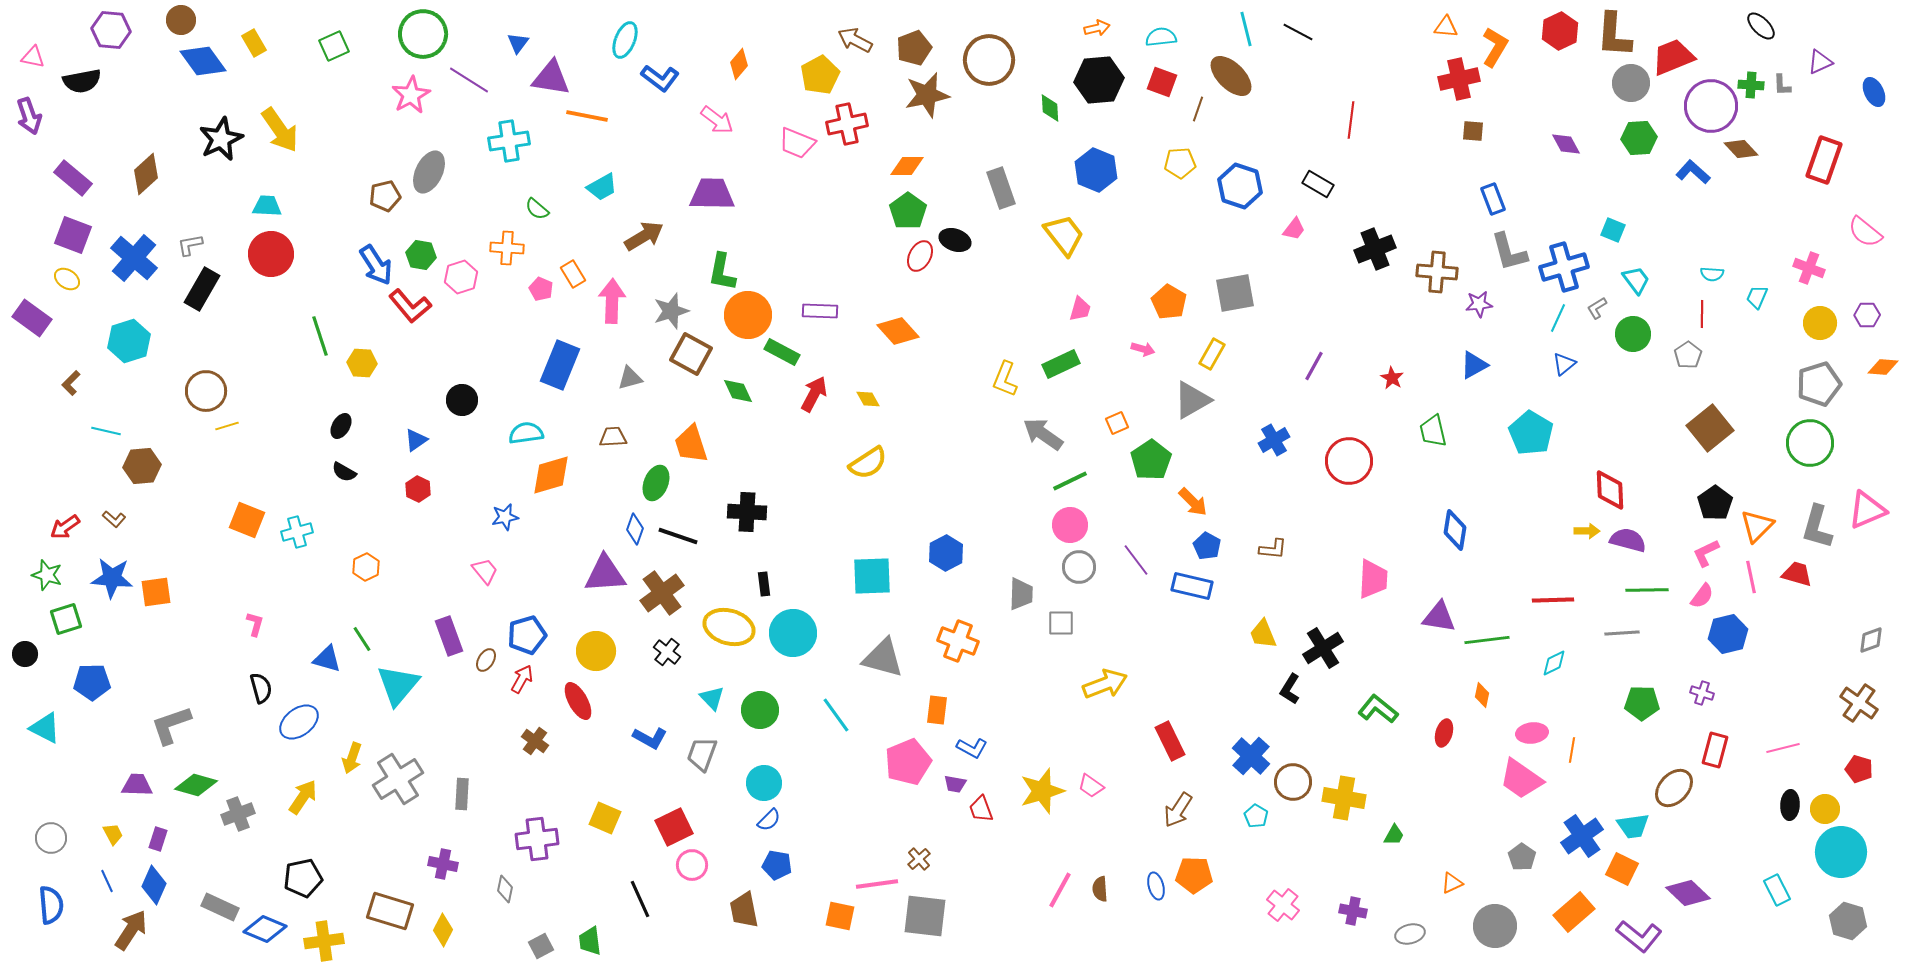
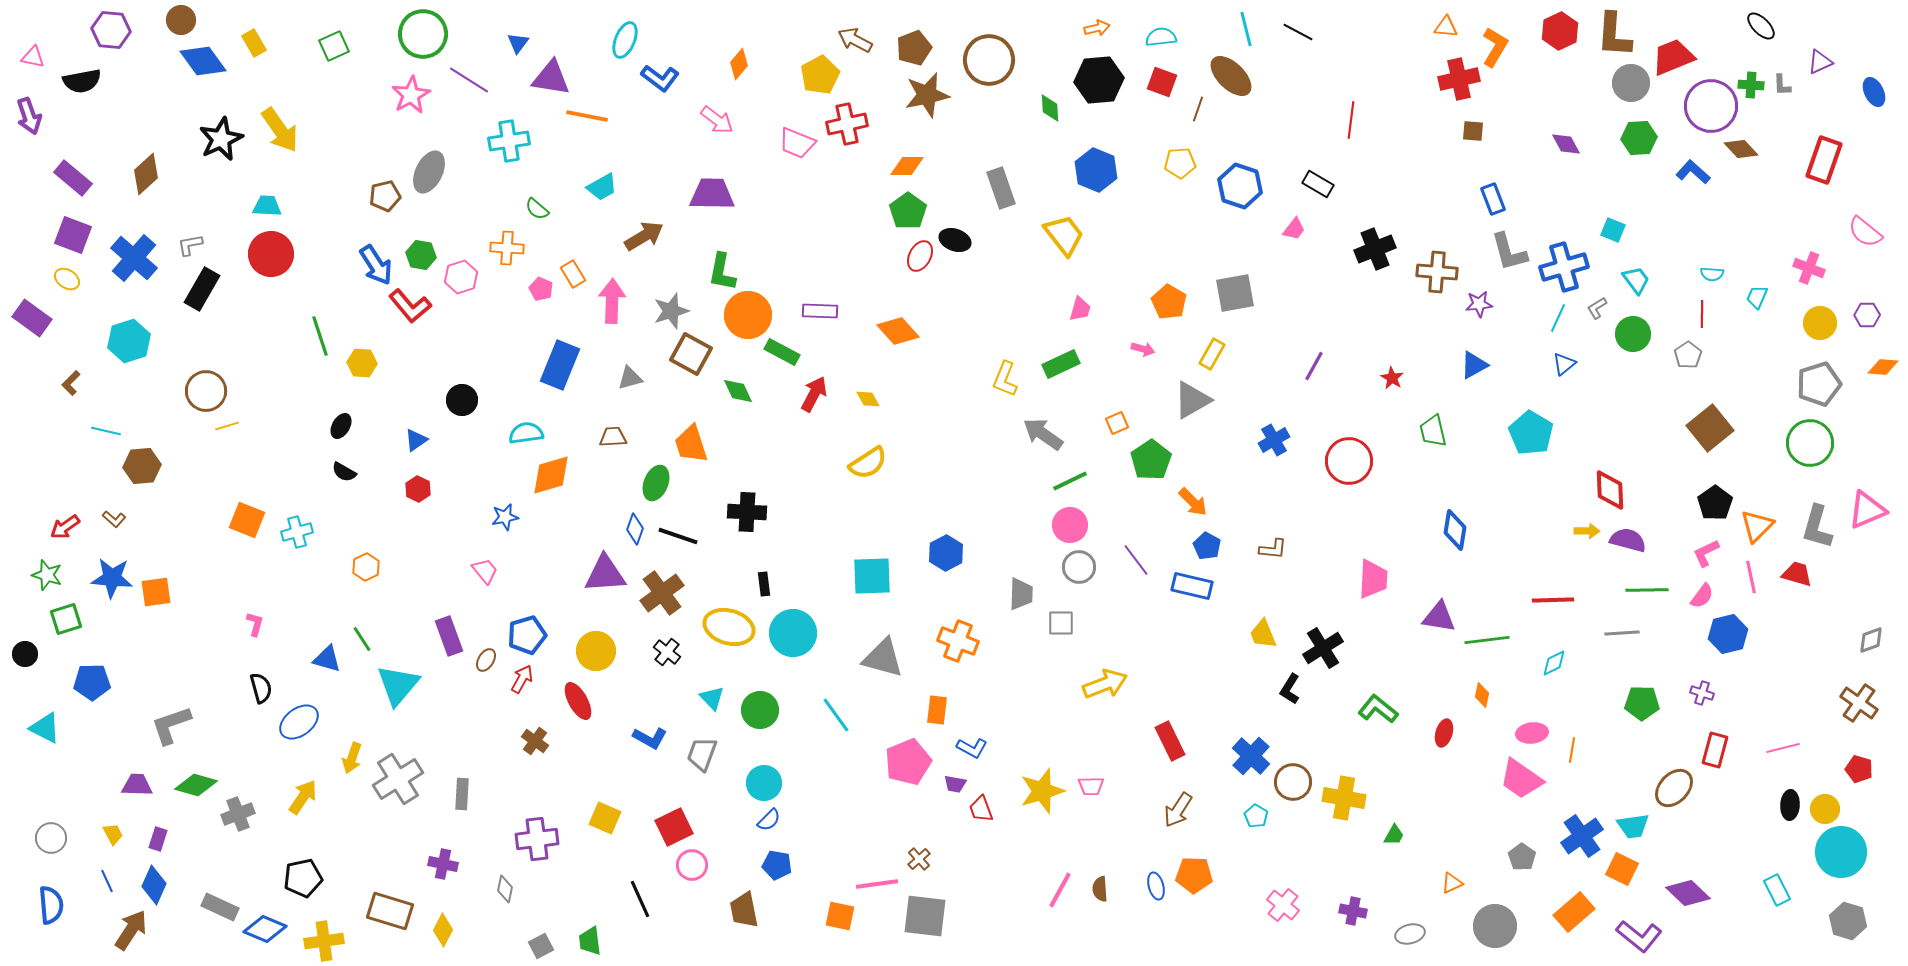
pink trapezoid at (1091, 786): rotated 36 degrees counterclockwise
